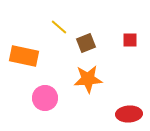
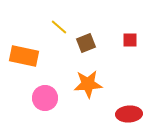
orange star: moved 5 px down
